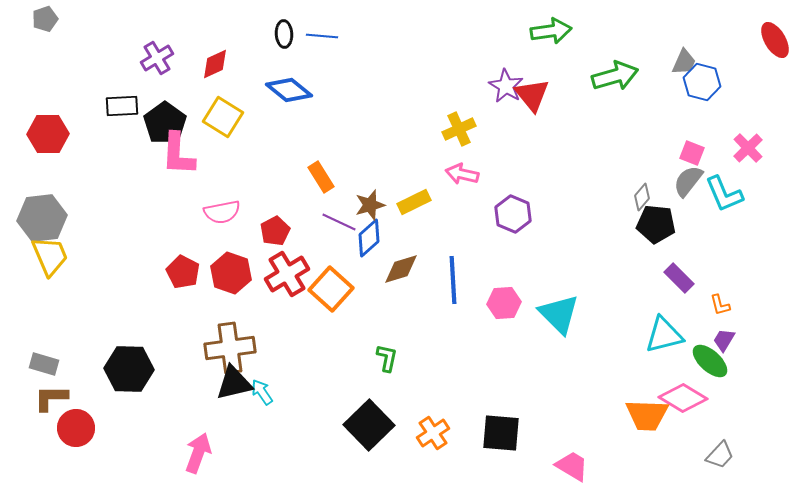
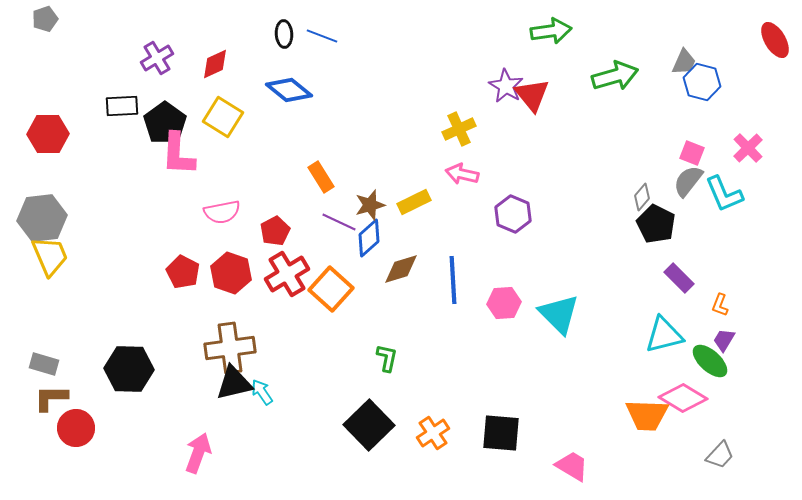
blue line at (322, 36): rotated 16 degrees clockwise
black pentagon at (656, 224): rotated 21 degrees clockwise
orange L-shape at (720, 305): rotated 35 degrees clockwise
